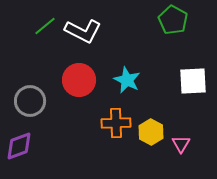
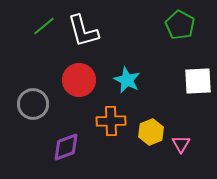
green pentagon: moved 7 px right, 5 px down
green line: moved 1 px left
white L-shape: rotated 48 degrees clockwise
white square: moved 5 px right
gray circle: moved 3 px right, 3 px down
orange cross: moved 5 px left, 2 px up
yellow hexagon: rotated 10 degrees clockwise
purple diamond: moved 47 px right, 1 px down
